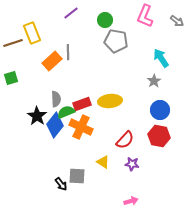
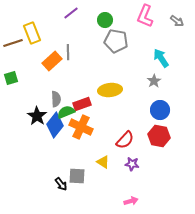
yellow ellipse: moved 11 px up
